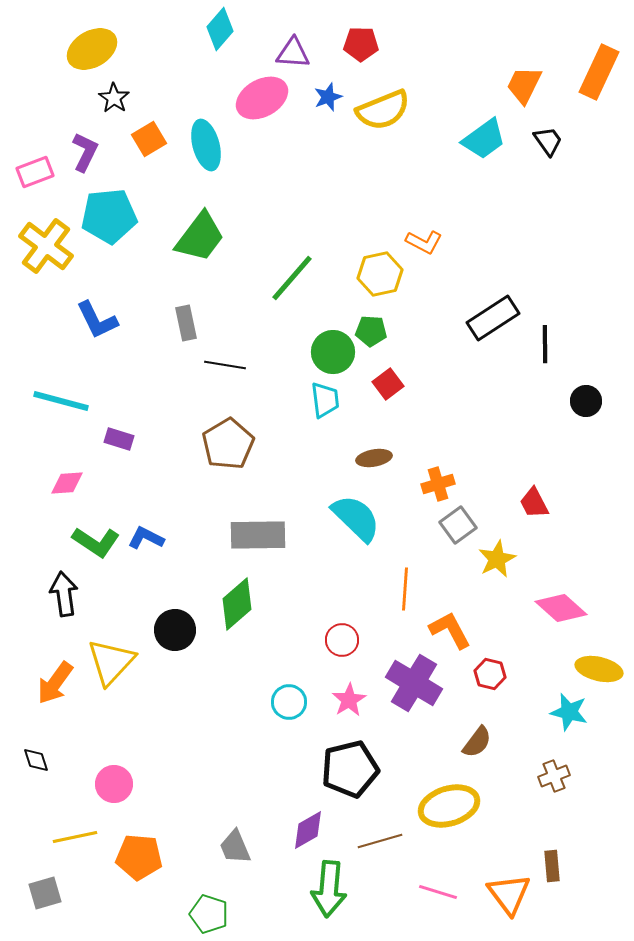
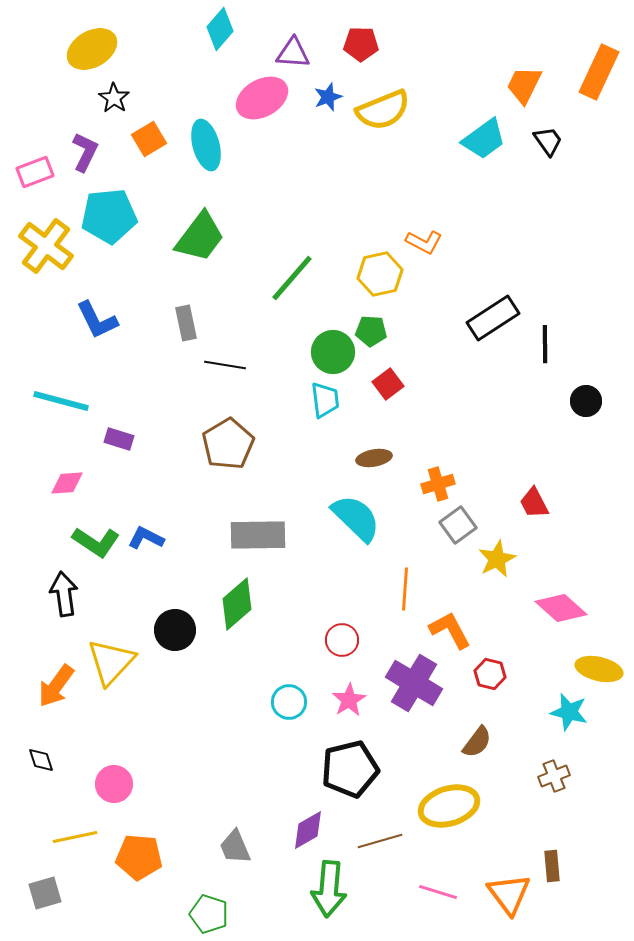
orange arrow at (55, 683): moved 1 px right, 3 px down
black diamond at (36, 760): moved 5 px right
